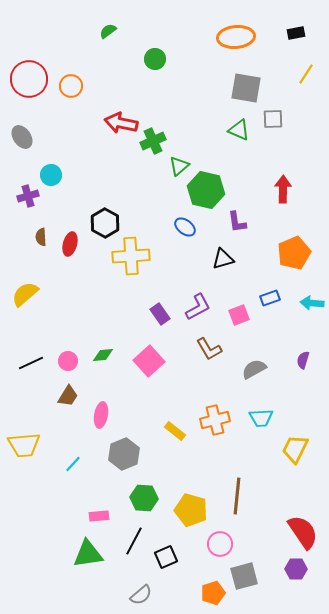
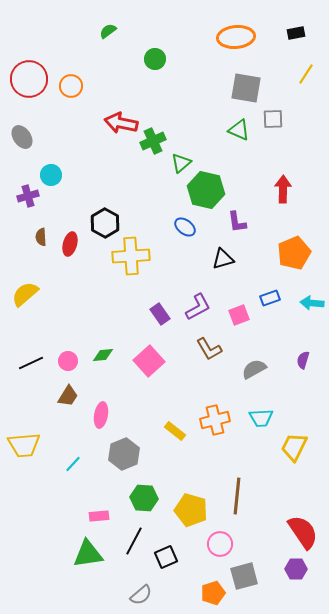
green triangle at (179, 166): moved 2 px right, 3 px up
yellow trapezoid at (295, 449): moved 1 px left, 2 px up
